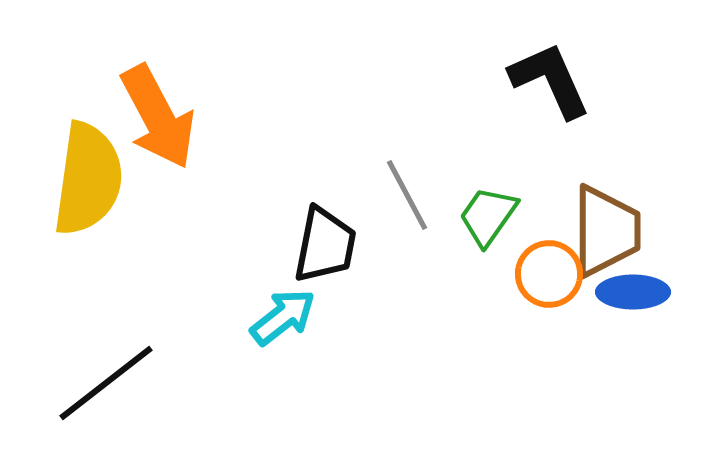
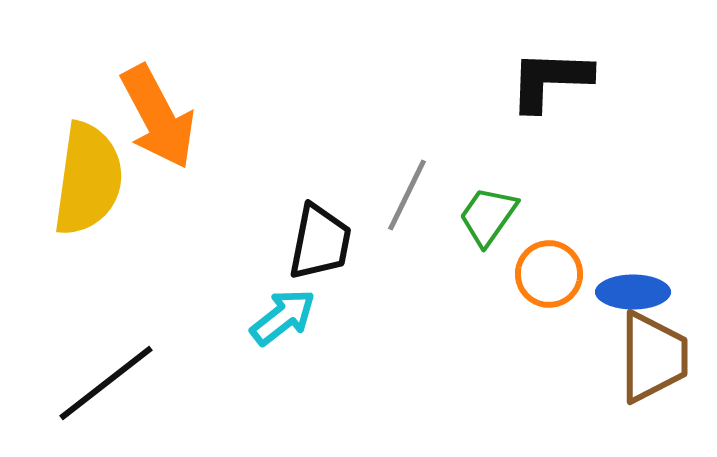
black L-shape: rotated 64 degrees counterclockwise
gray line: rotated 54 degrees clockwise
brown trapezoid: moved 47 px right, 126 px down
black trapezoid: moved 5 px left, 3 px up
